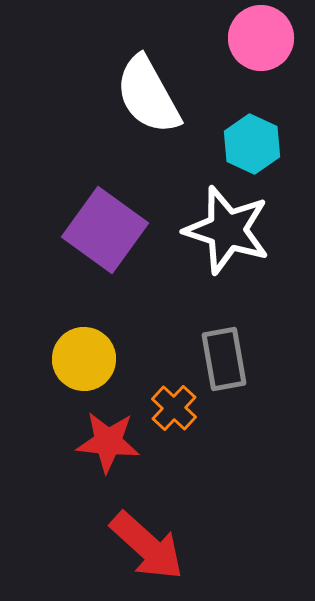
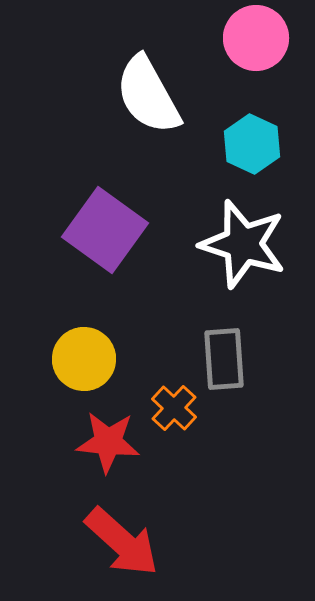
pink circle: moved 5 px left
white star: moved 16 px right, 14 px down
gray rectangle: rotated 6 degrees clockwise
red arrow: moved 25 px left, 4 px up
